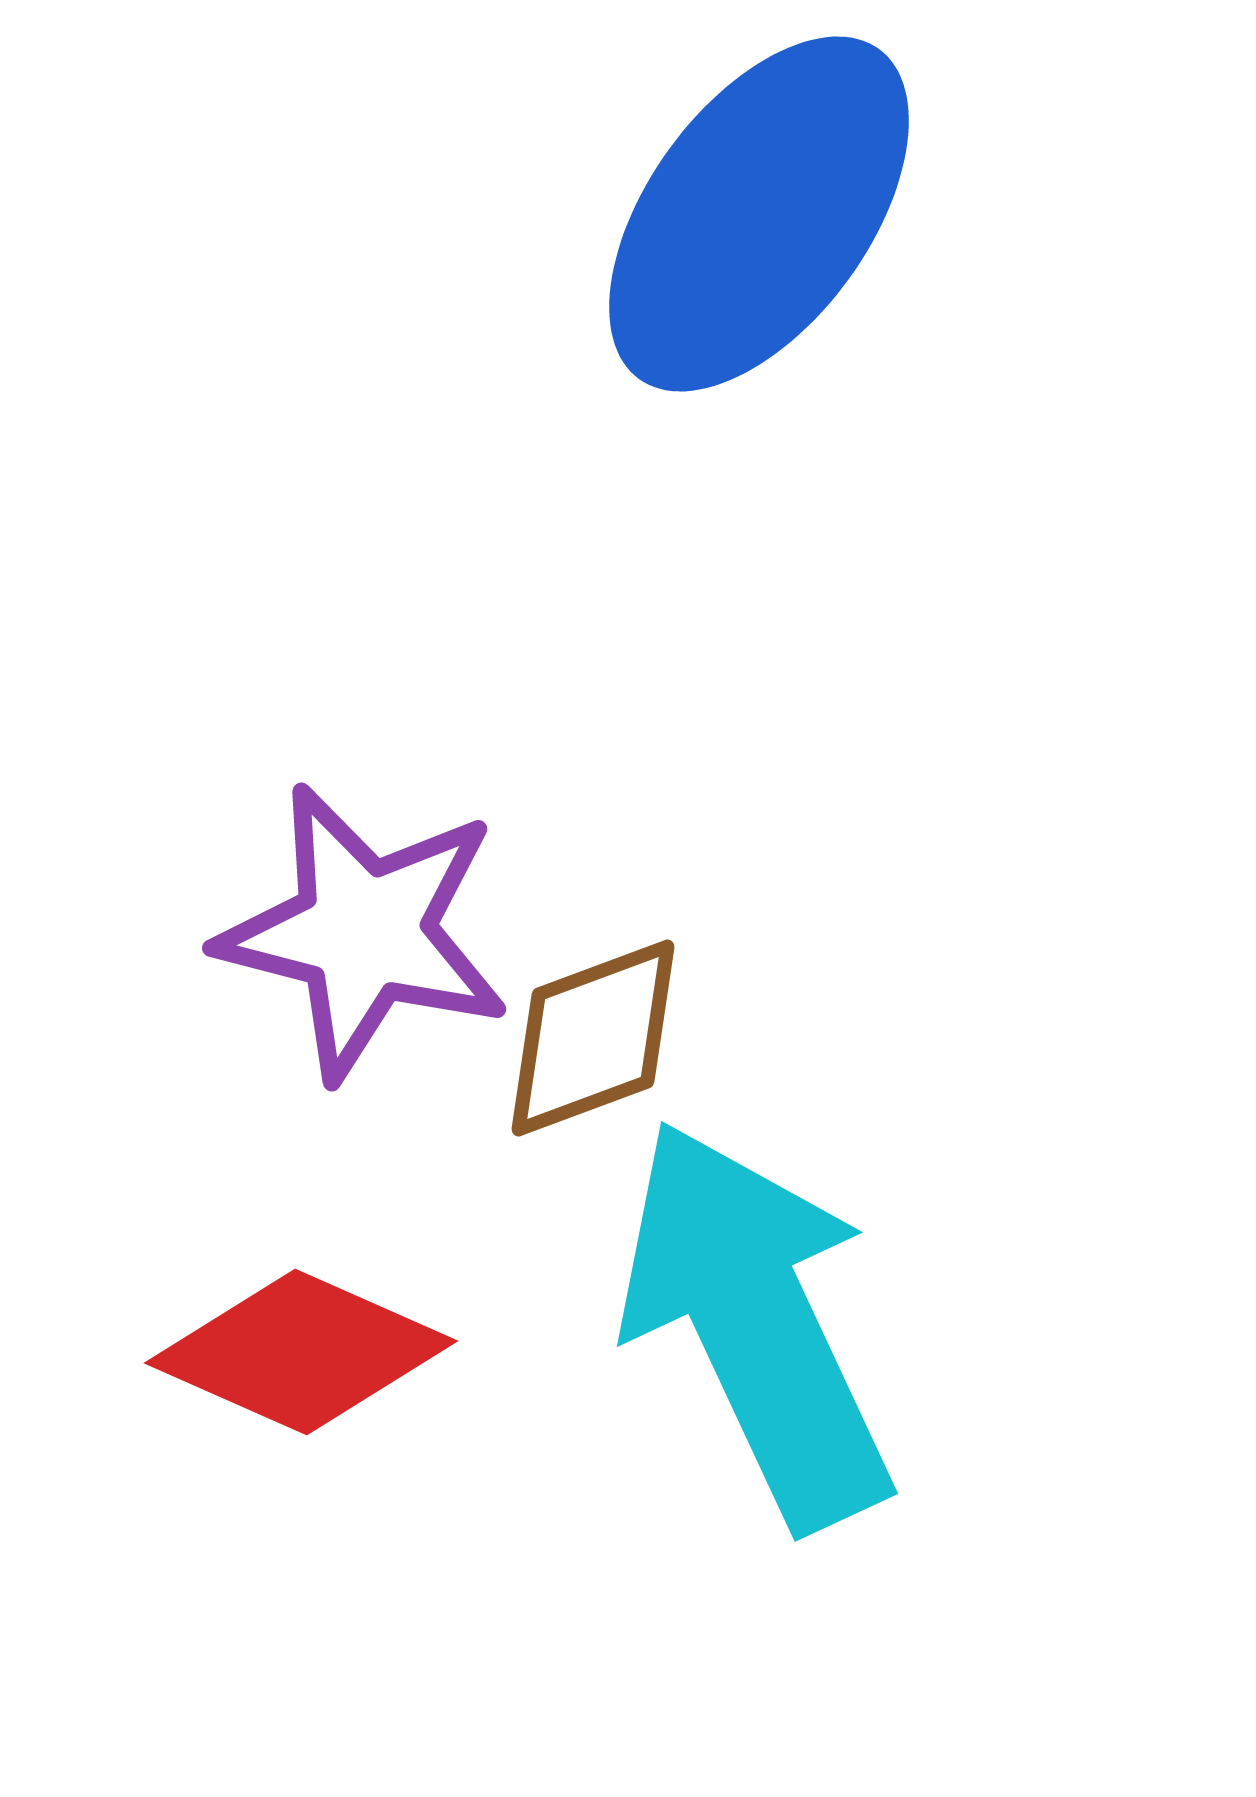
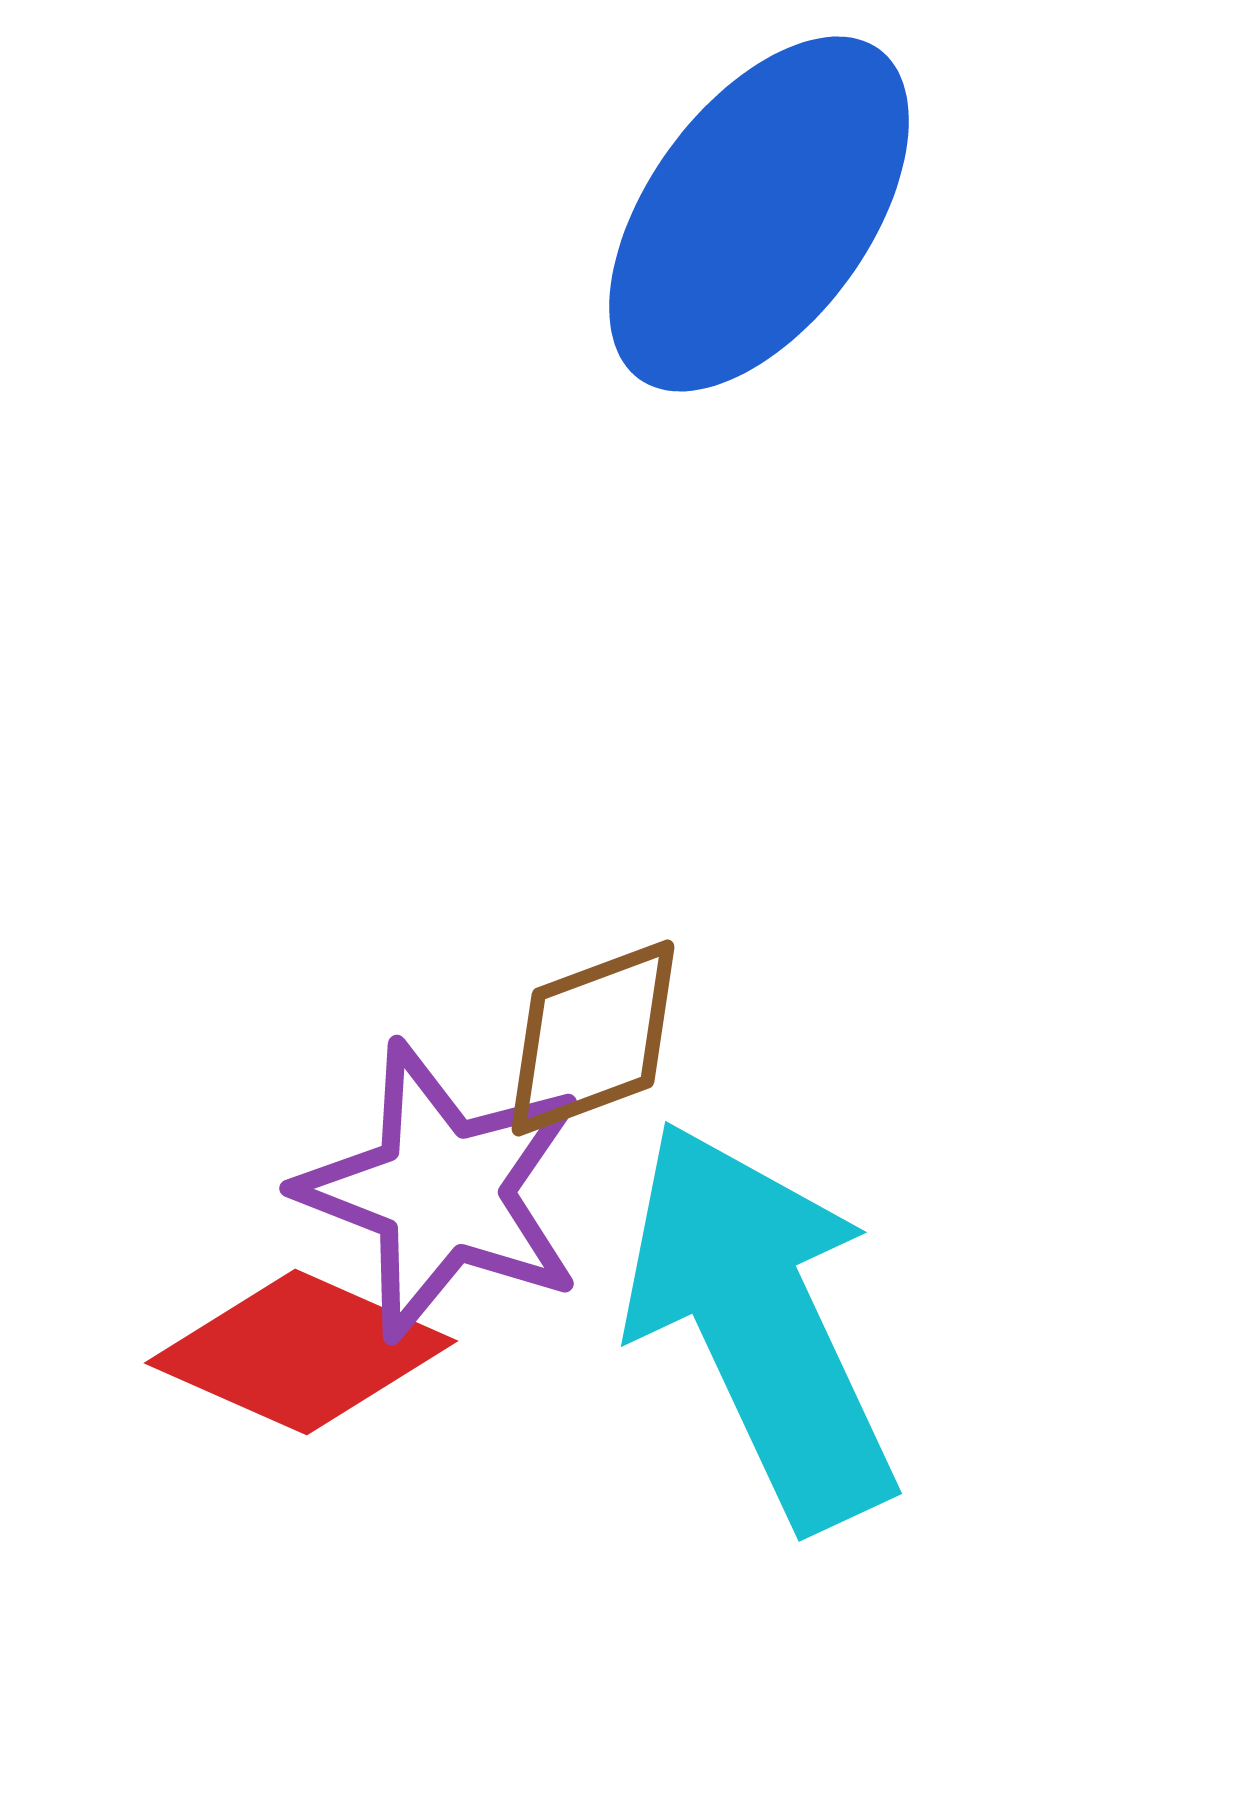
purple star: moved 78 px right, 259 px down; rotated 7 degrees clockwise
cyan arrow: moved 4 px right
